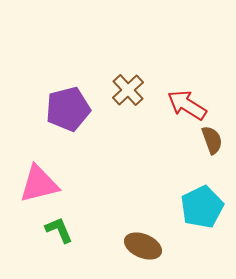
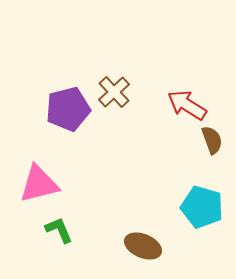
brown cross: moved 14 px left, 2 px down
cyan pentagon: rotated 30 degrees counterclockwise
